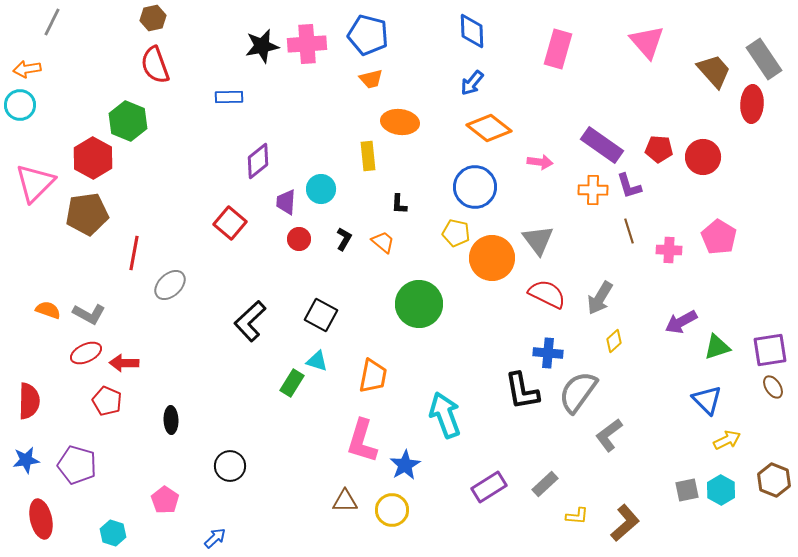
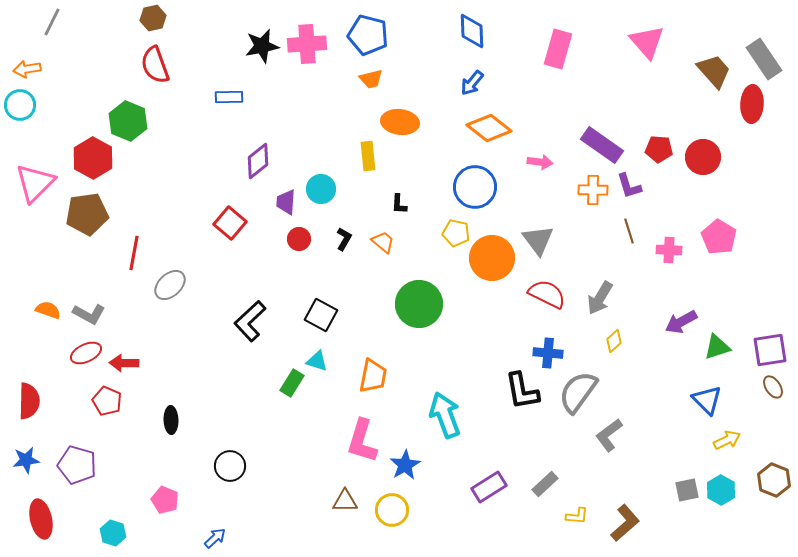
pink pentagon at (165, 500): rotated 12 degrees counterclockwise
